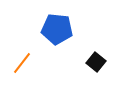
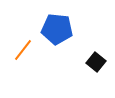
orange line: moved 1 px right, 13 px up
